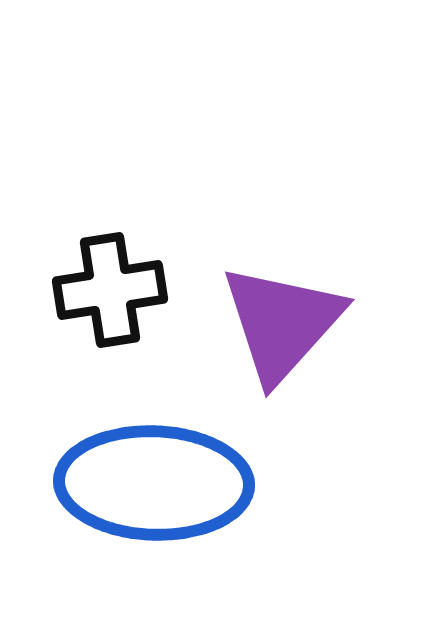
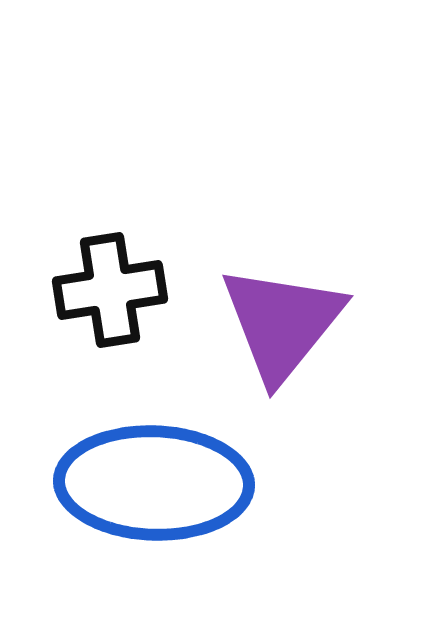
purple triangle: rotated 3 degrees counterclockwise
